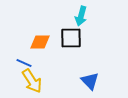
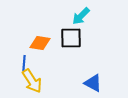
cyan arrow: rotated 30 degrees clockwise
orange diamond: moved 1 px down; rotated 10 degrees clockwise
blue line: rotated 70 degrees clockwise
blue triangle: moved 3 px right, 2 px down; rotated 18 degrees counterclockwise
